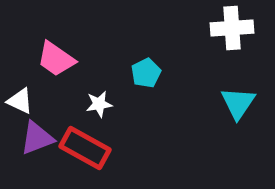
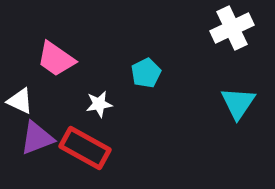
white cross: rotated 21 degrees counterclockwise
